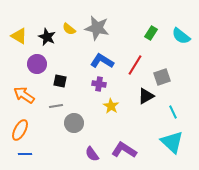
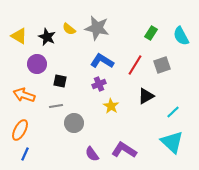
cyan semicircle: rotated 24 degrees clockwise
gray square: moved 12 px up
purple cross: rotated 32 degrees counterclockwise
orange arrow: rotated 15 degrees counterclockwise
cyan line: rotated 72 degrees clockwise
blue line: rotated 64 degrees counterclockwise
